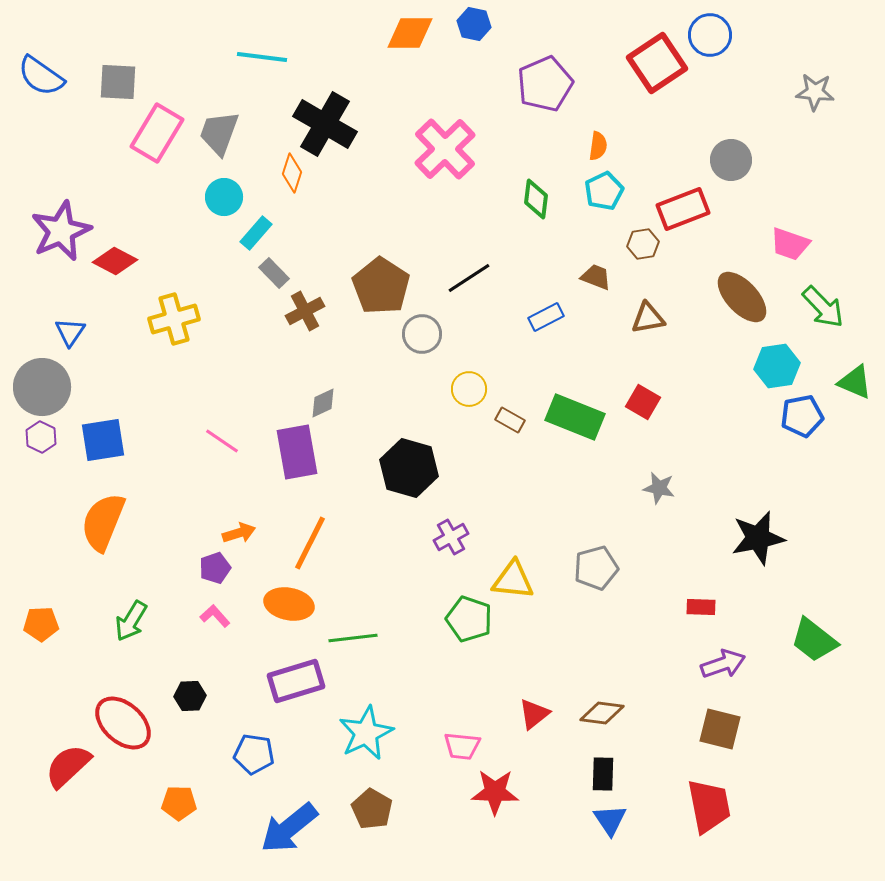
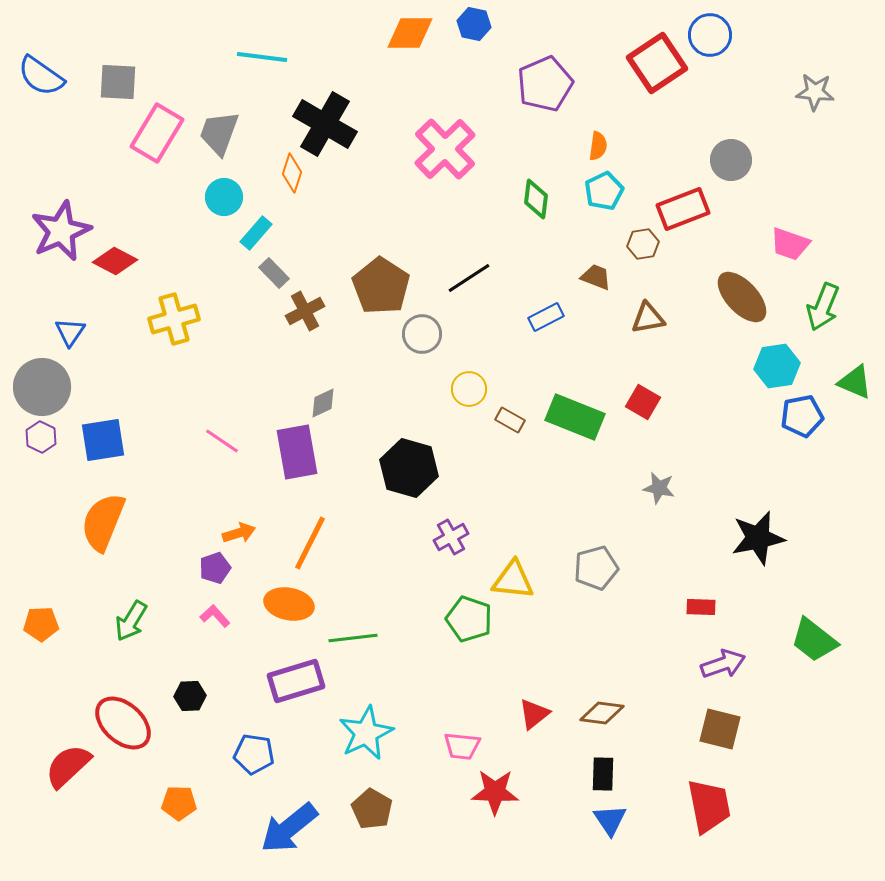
green arrow at (823, 307): rotated 66 degrees clockwise
